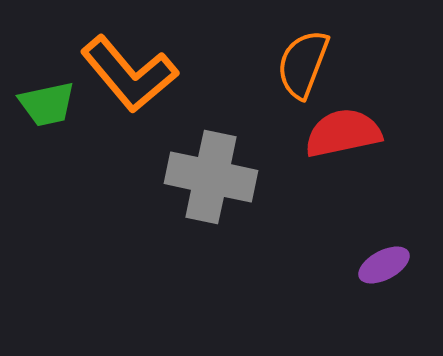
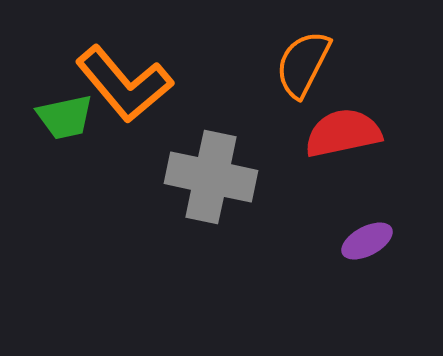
orange semicircle: rotated 6 degrees clockwise
orange L-shape: moved 5 px left, 10 px down
green trapezoid: moved 18 px right, 13 px down
purple ellipse: moved 17 px left, 24 px up
